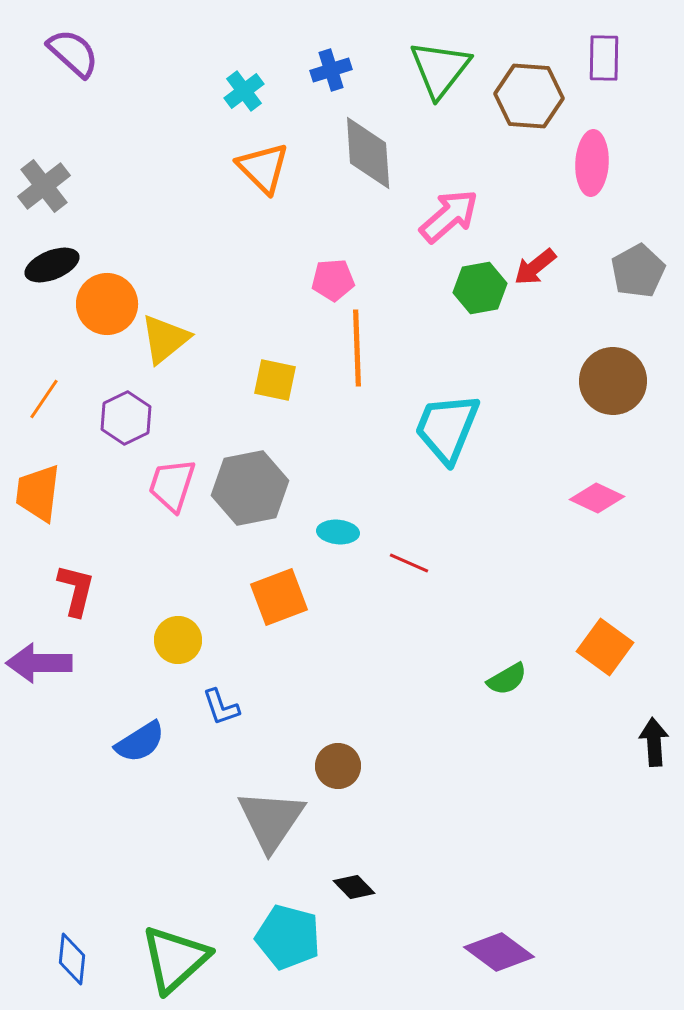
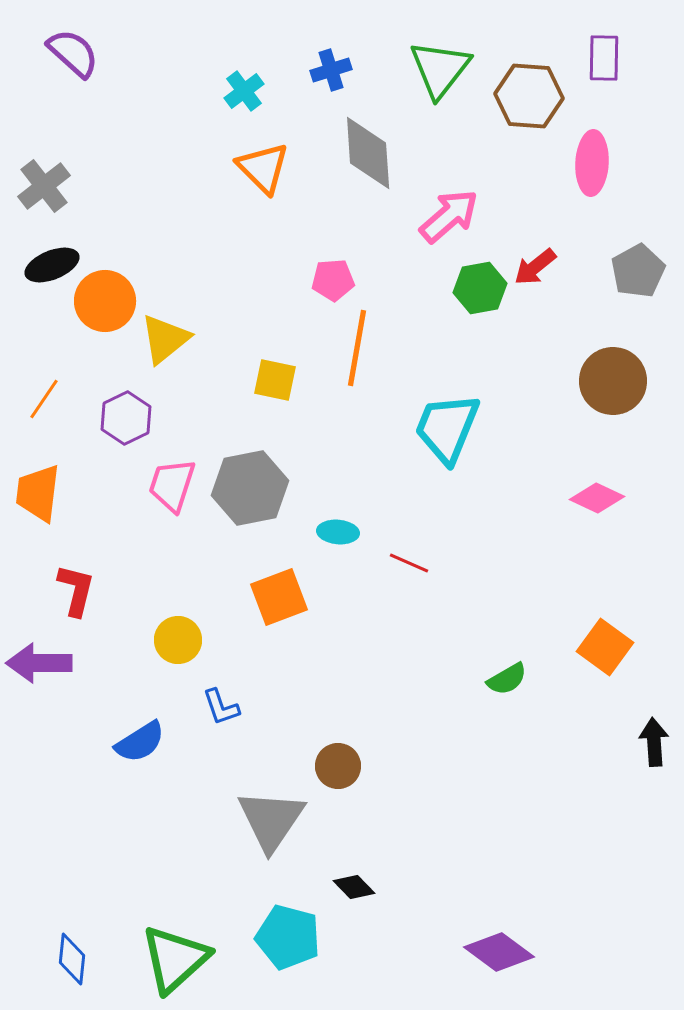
orange circle at (107, 304): moved 2 px left, 3 px up
orange line at (357, 348): rotated 12 degrees clockwise
